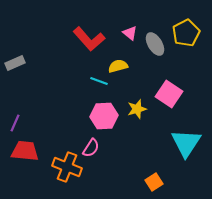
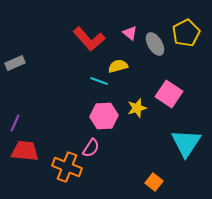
yellow star: moved 1 px up
orange square: rotated 18 degrees counterclockwise
